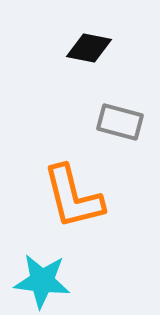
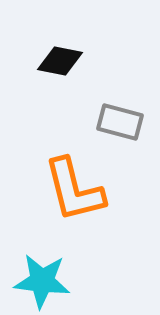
black diamond: moved 29 px left, 13 px down
orange L-shape: moved 1 px right, 7 px up
